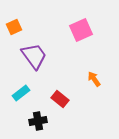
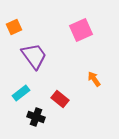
black cross: moved 2 px left, 4 px up; rotated 30 degrees clockwise
